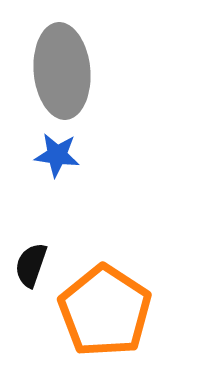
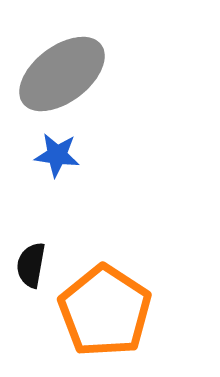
gray ellipse: moved 3 px down; rotated 58 degrees clockwise
black semicircle: rotated 9 degrees counterclockwise
